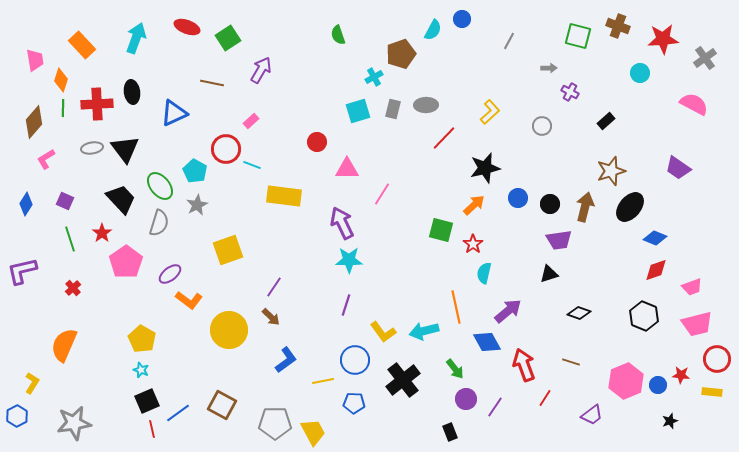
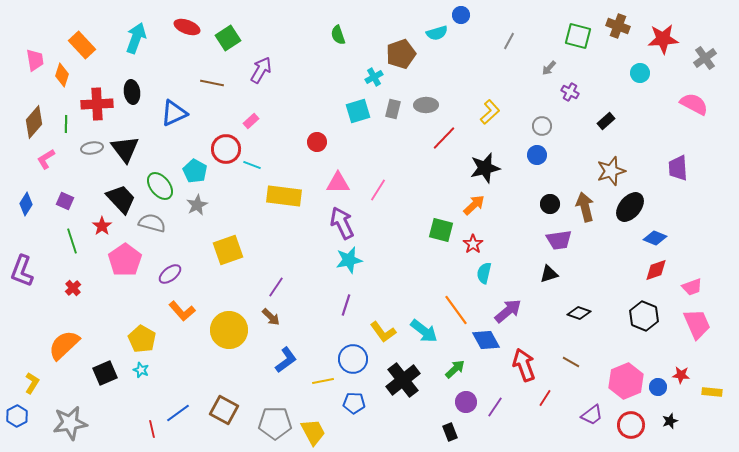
blue circle at (462, 19): moved 1 px left, 4 px up
cyan semicircle at (433, 30): moved 4 px right, 3 px down; rotated 45 degrees clockwise
gray arrow at (549, 68): rotated 133 degrees clockwise
orange diamond at (61, 80): moved 1 px right, 5 px up
green line at (63, 108): moved 3 px right, 16 px down
purple trapezoid at (678, 168): rotated 52 degrees clockwise
pink triangle at (347, 169): moved 9 px left, 14 px down
pink line at (382, 194): moved 4 px left, 4 px up
blue circle at (518, 198): moved 19 px right, 43 px up
brown arrow at (585, 207): rotated 28 degrees counterclockwise
gray semicircle at (159, 223): moved 7 px left; rotated 92 degrees counterclockwise
red star at (102, 233): moved 7 px up
green line at (70, 239): moved 2 px right, 2 px down
cyan star at (349, 260): rotated 12 degrees counterclockwise
pink pentagon at (126, 262): moved 1 px left, 2 px up
purple L-shape at (22, 271): rotated 56 degrees counterclockwise
purple line at (274, 287): moved 2 px right
orange L-shape at (189, 300): moved 7 px left, 11 px down; rotated 12 degrees clockwise
orange line at (456, 307): moved 3 px down; rotated 24 degrees counterclockwise
pink trapezoid at (697, 324): rotated 100 degrees counterclockwise
cyan arrow at (424, 331): rotated 128 degrees counterclockwise
blue diamond at (487, 342): moved 1 px left, 2 px up
orange semicircle at (64, 345): rotated 24 degrees clockwise
red circle at (717, 359): moved 86 px left, 66 px down
blue circle at (355, 360): moved 2 px left, 1 px up
brown line at (571, 362): rotated 12 degrees clockwise
green arrow at (455, 369): rotated 95 degrees counterclockwise
blue circle at (658, 385): moved 2 px down
purple circle at (466, 399): moved 3 px down
black square at (147, 401): moved 42 px left, 28 px up
brown square at (222, 405): moved 2 px right, 5 px down
gray star at (74, 423): moved 4 px left
